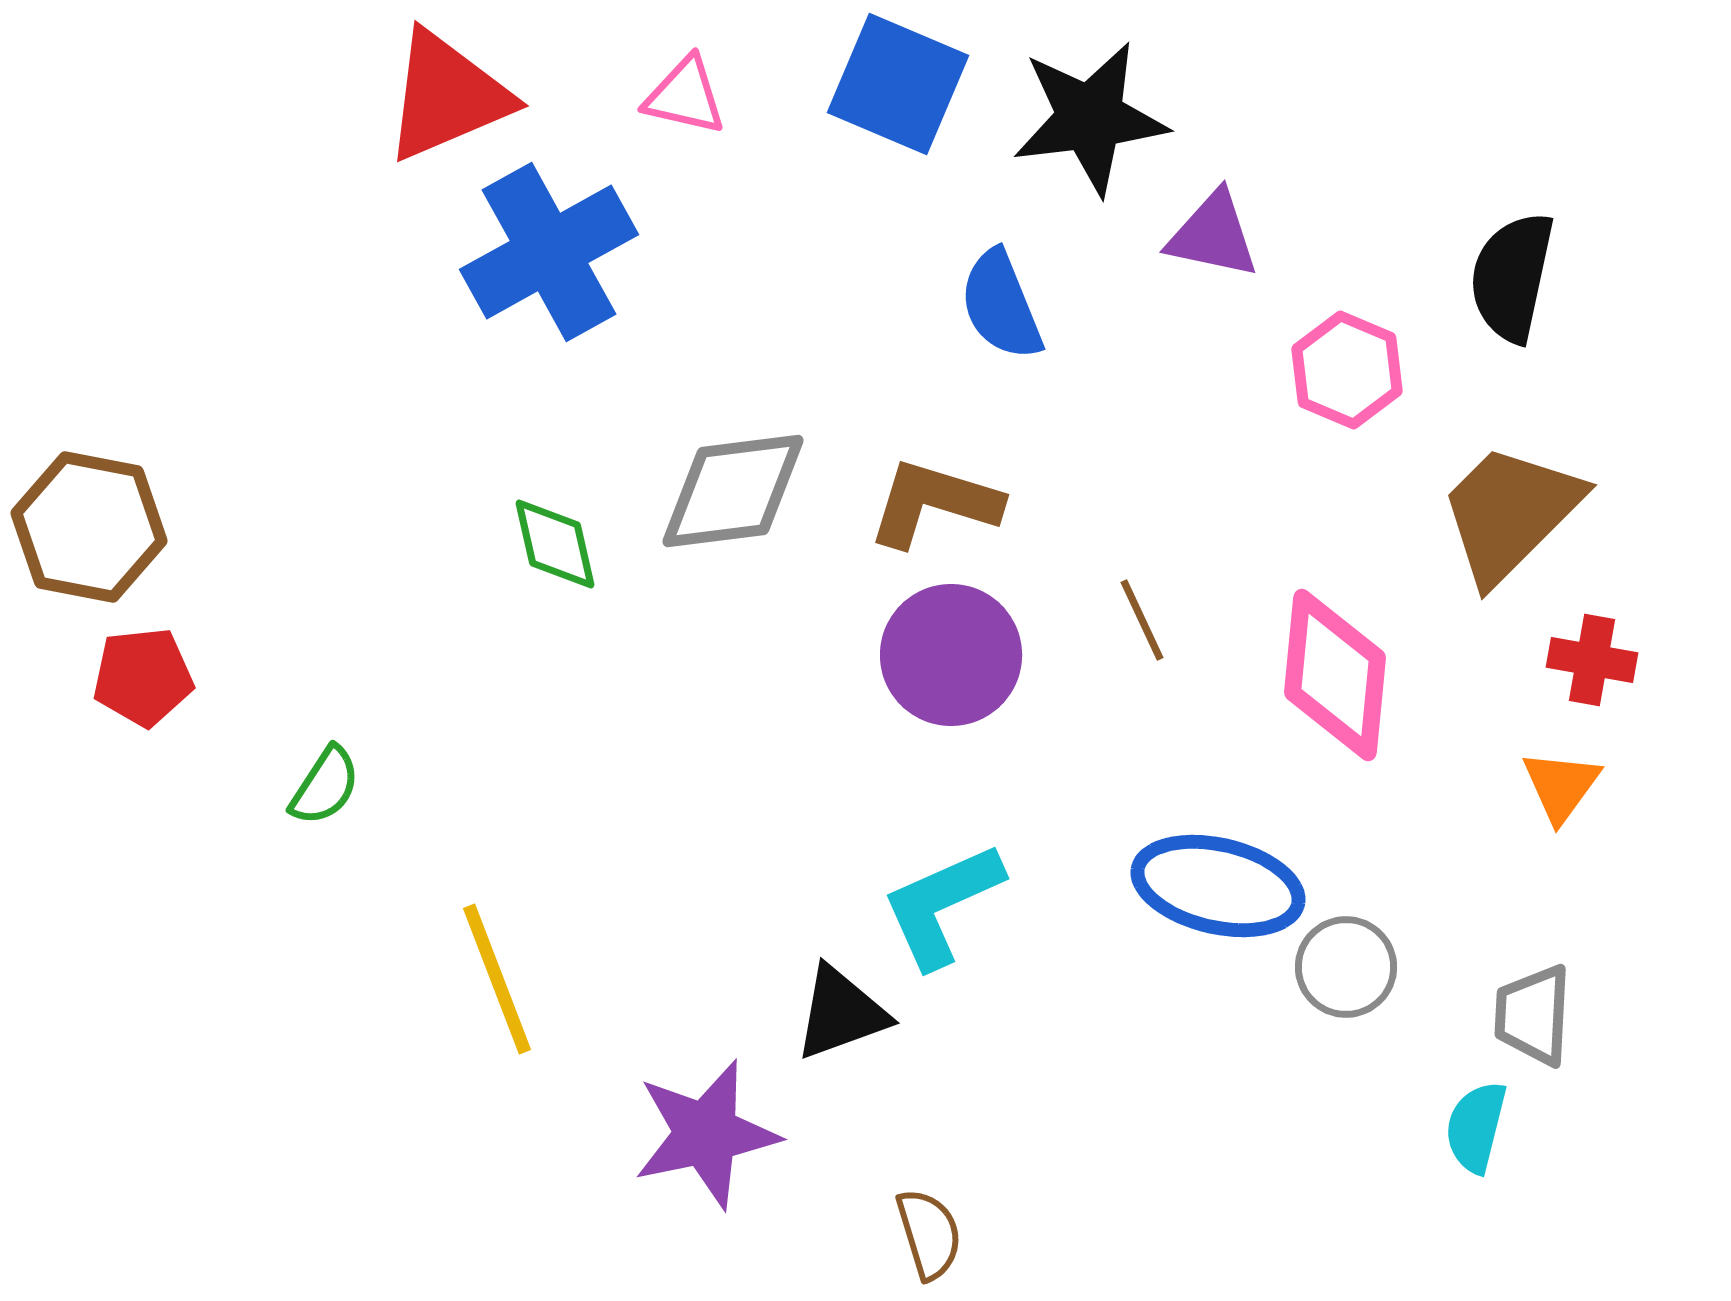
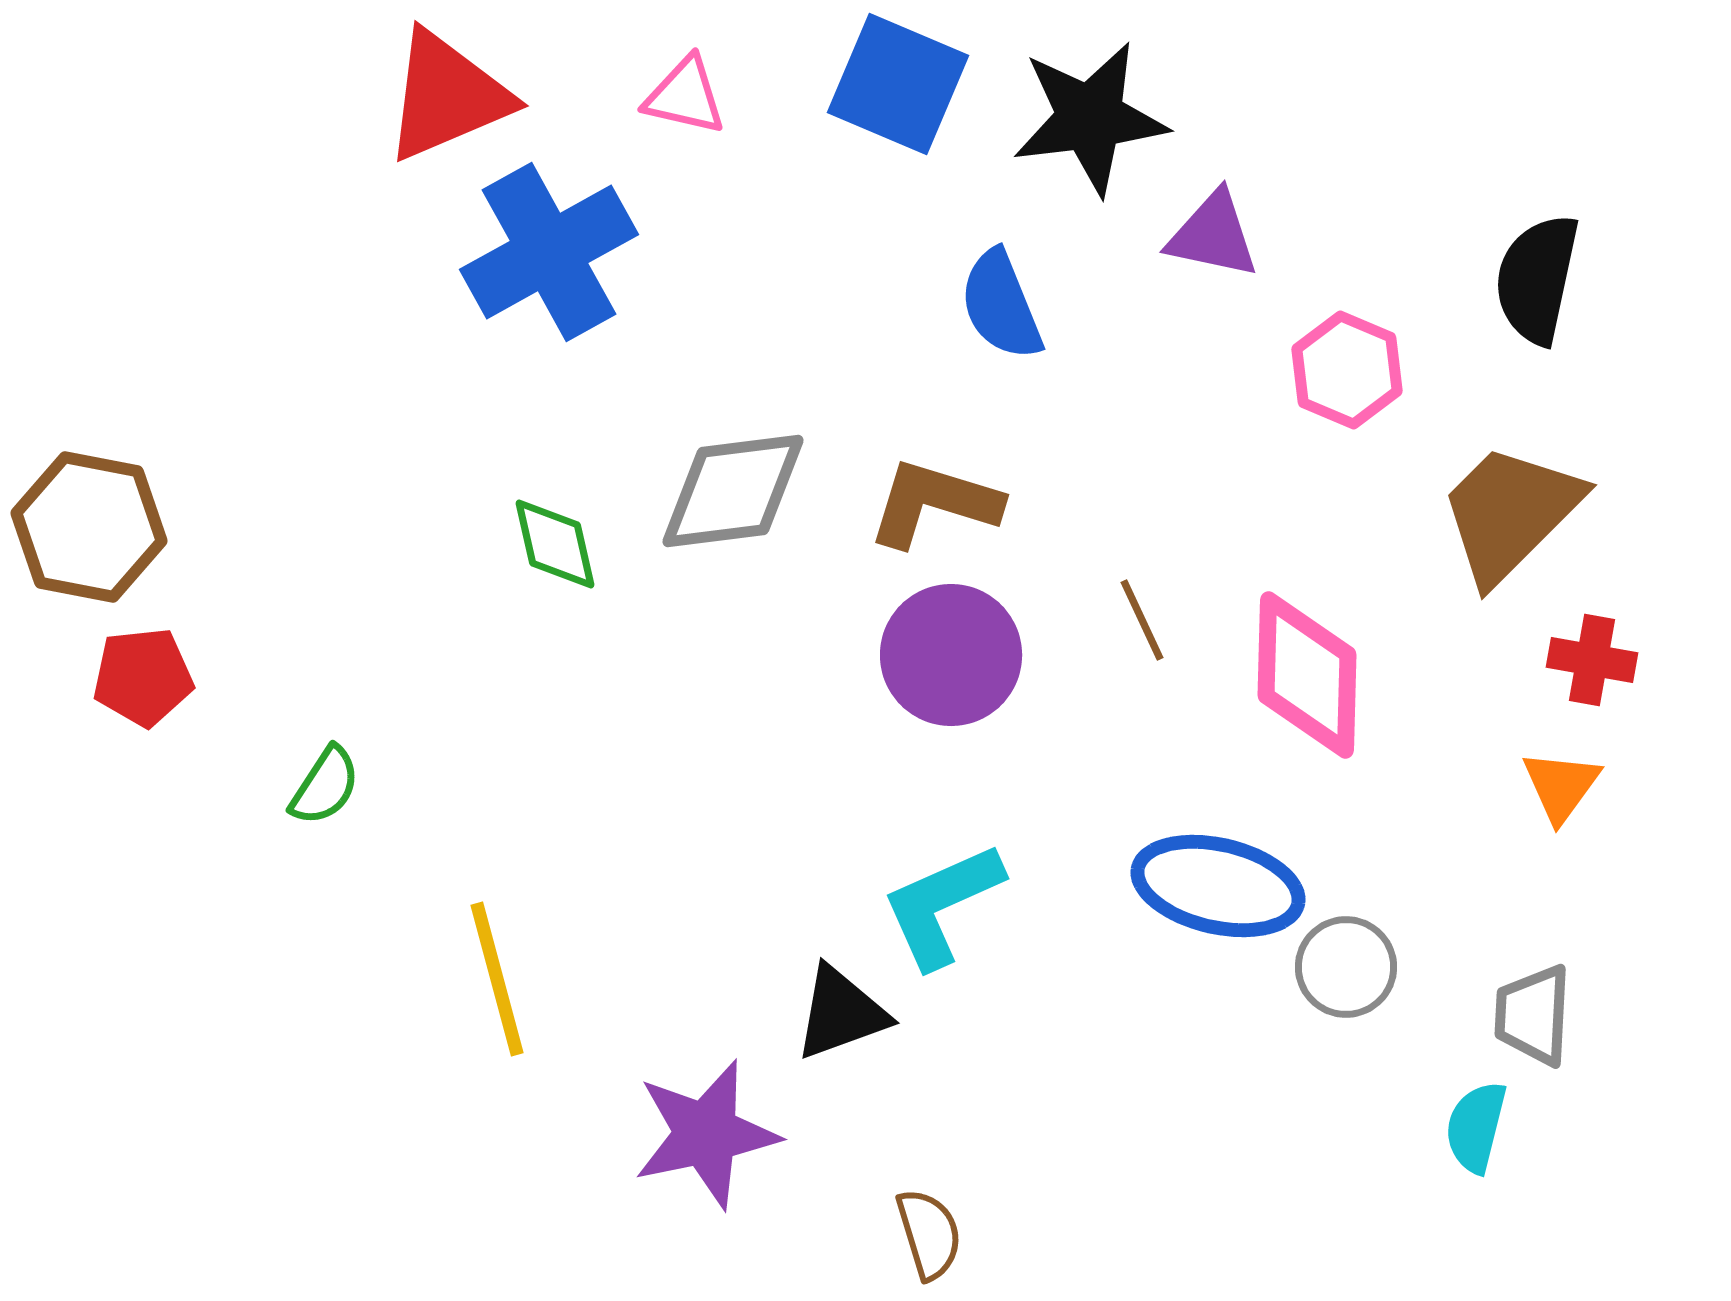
black semicircle: moved 25 px right, 2 px down
pink diamond: moved 28 px left; rotated 4 degrees counterclockwise
yellow line: rotated 6 degrees clockwise
